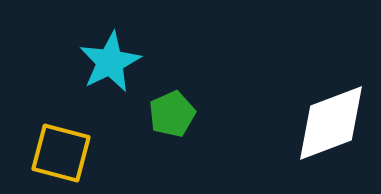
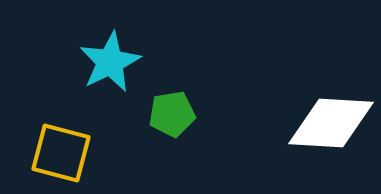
green pentagon: rotated 15 degrees clockwise
white diamond: rotated 24 degrees clockwise
